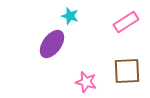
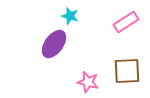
purple ellipse: moved 2 px right
pink star: moved 2 px right
